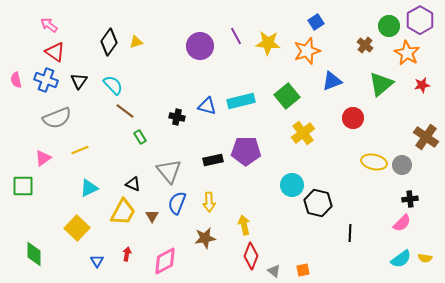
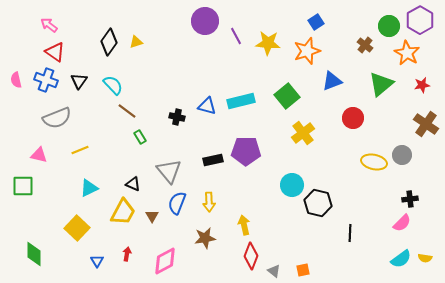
purple circle at (200, 46): moved 5 px right, 25 px up
brown line at (125, 111): moved 2 px right
brown cross at (426, 137): moved 13 px up
pink triangle at (43, 158): moved 4 px left, 3 px up; rotated 48 degrees clockwise
gray circle at (402, 165): moved 10 px up
